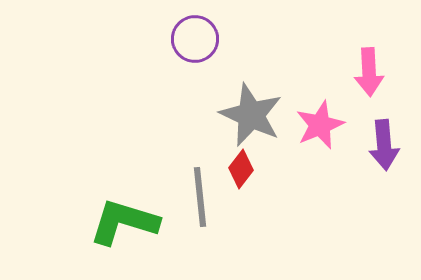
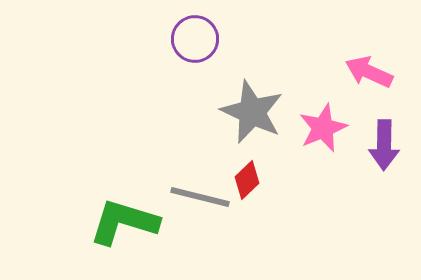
pink arrow: rotated 117 degrees clockwise
gray star: moved 1 px right, 3 px up
pink star: moved 3 px right, 3 px down
purple arrow: rotated 6 degrees clockwise
red diamond: moved 6 px right, 11 px down; rotated 9 degrees clockwise
gray line: rotated 70 degrees counterclockwise
